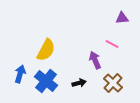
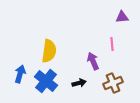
purple triangle: moved 1 px up
pink line: rotated 56 degrees clockwise
yellow semicircle: moved 3 px right, 1 px down; rotated 20 degrees counterclockwise
purple arrow: moved 2 px left, 1 px down
brown cross: rotated 24 degrees clockwise
